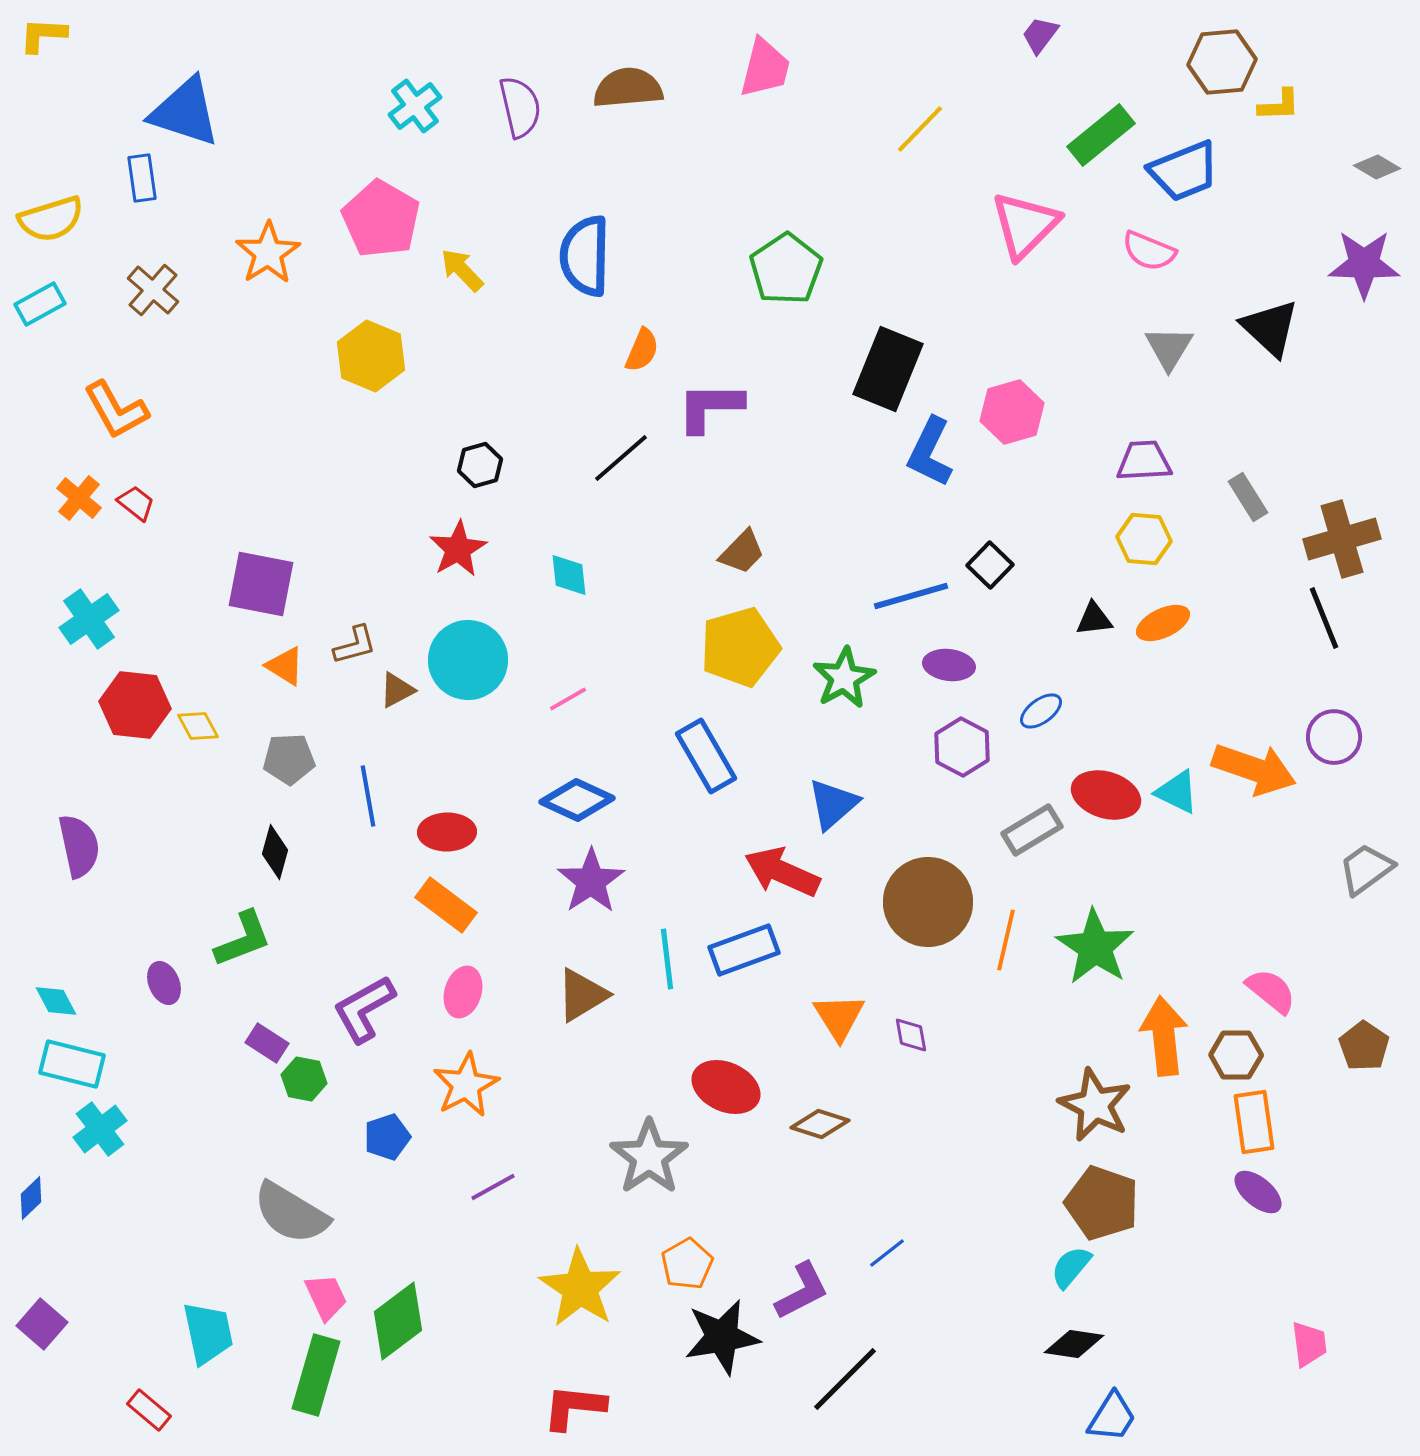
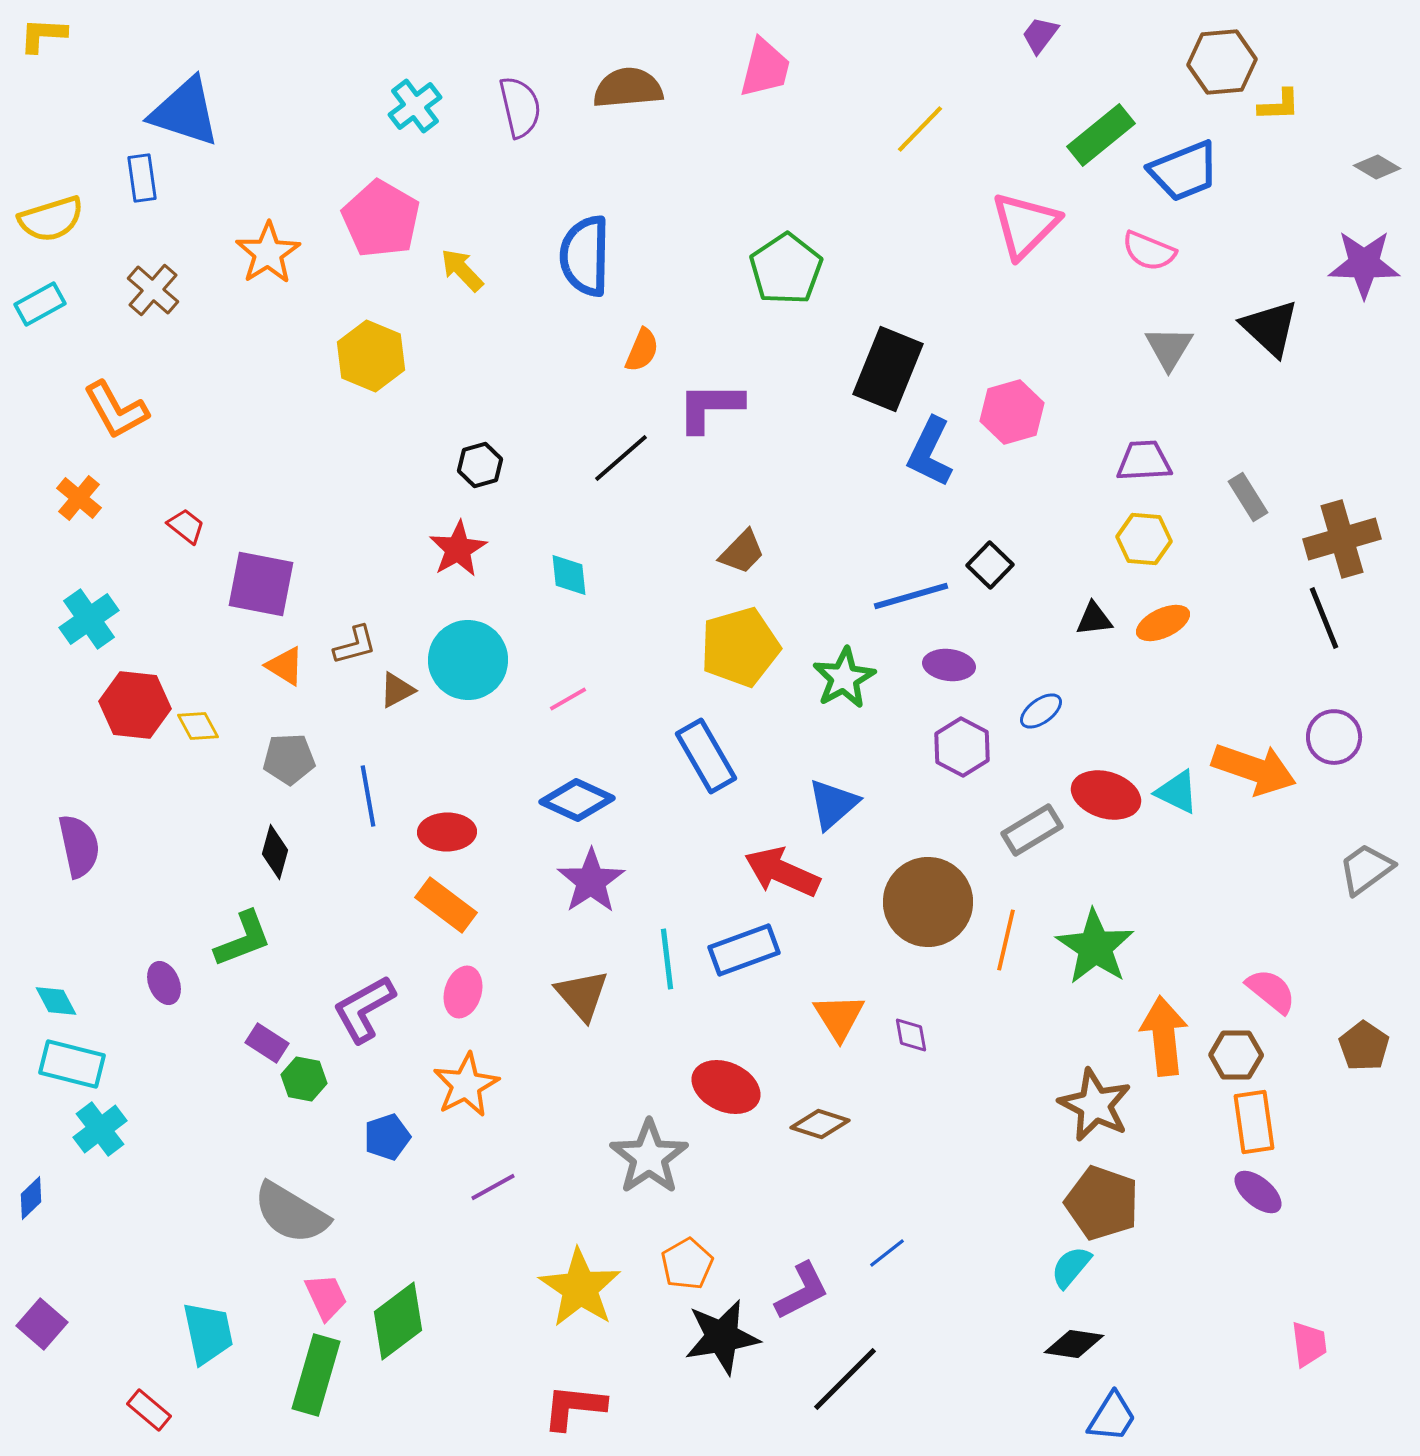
red trapezoid at (136, 503): moved 50 px right, 23 px down
brown triangle at (582, 995): rotated 40 degrees counterclockwise
